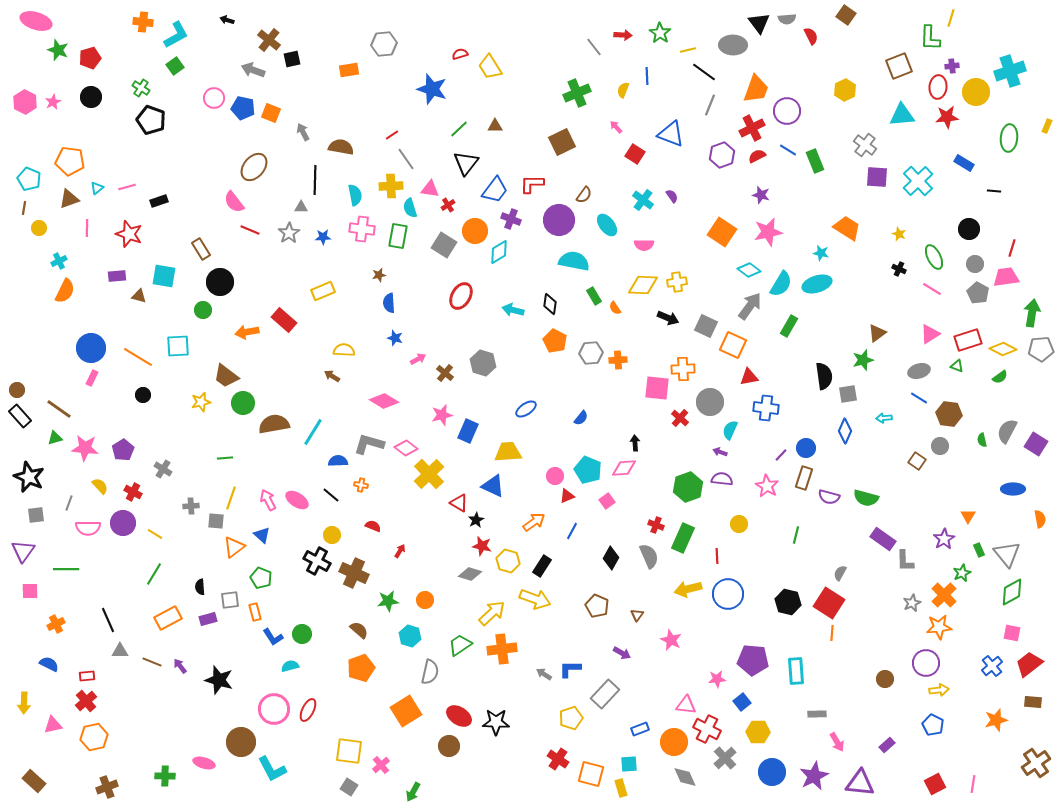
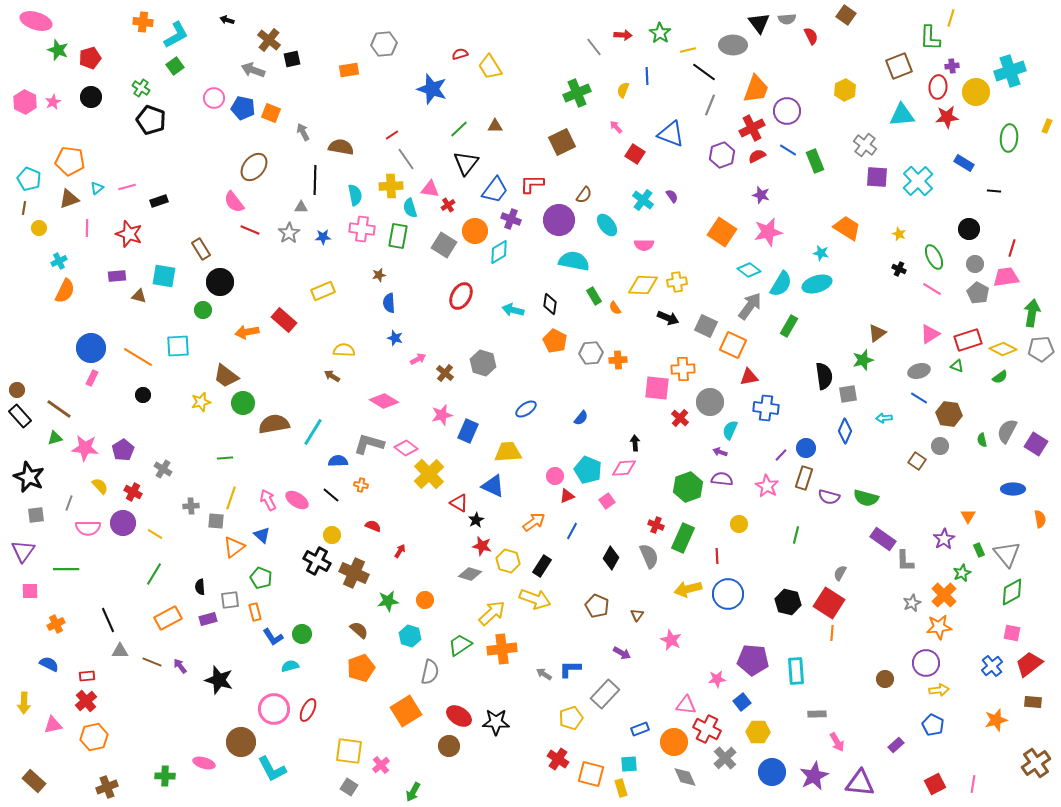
purple rectangle at (887, 745): moved 9 px right
